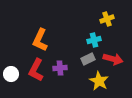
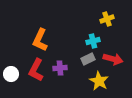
cyan cross: moved 1 px left, 1 px down
